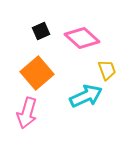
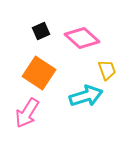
orange square: moved 2 px right; rotated 16 degrees counterclockwise
cyan arrow: rotated 8 degrees clockwise
pink arrow: rotated 16 degrees clockwise
